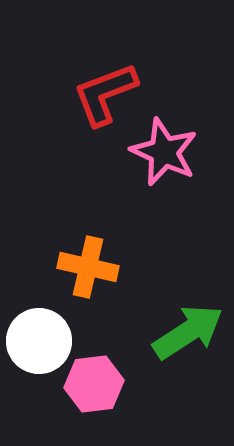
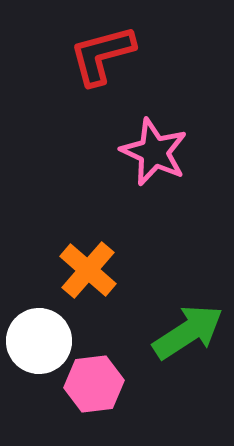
red L-shape: moved 3 px left, 39 px up; rotated 6 degrees clockwise
pink star: moved 10 px left
orange cross: moved 3 px down; rotated 28 degrees clockwise
